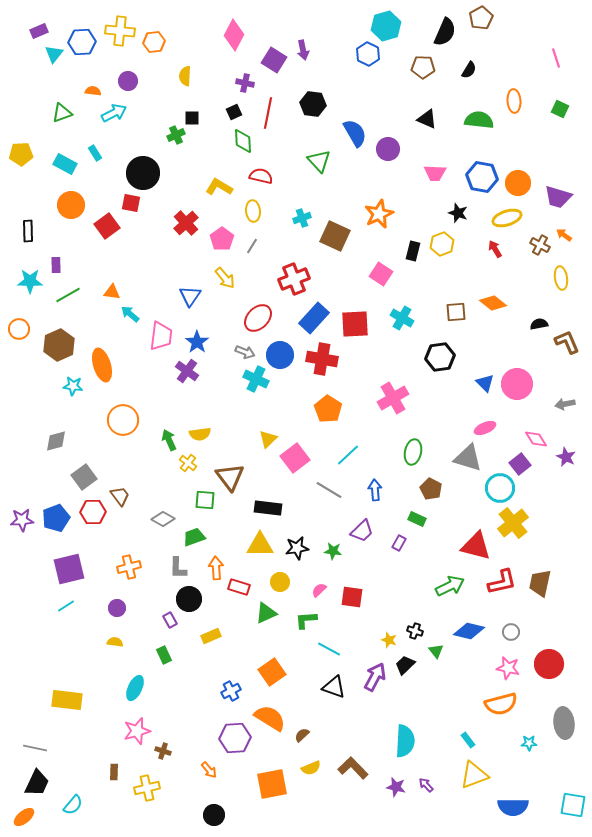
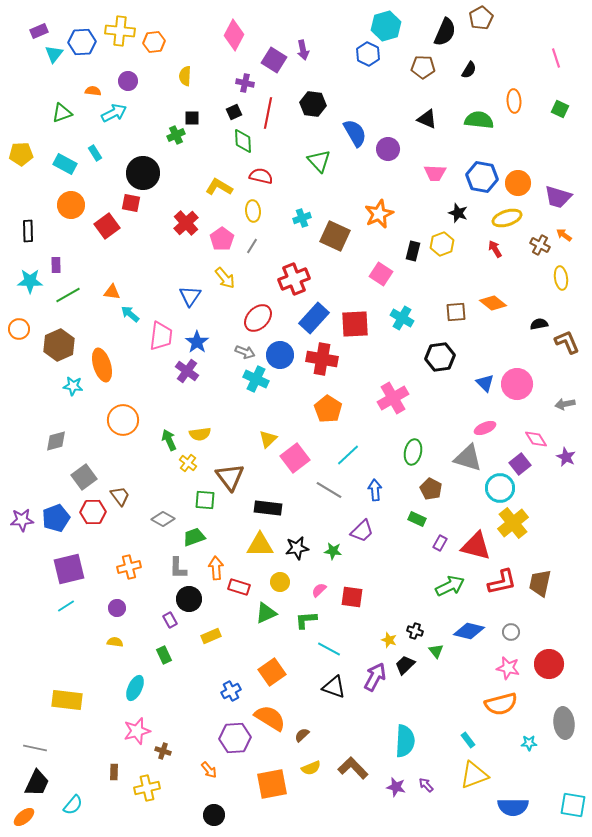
purple rectangle at (399, 543): moved 41 px right
